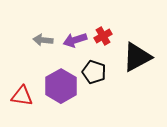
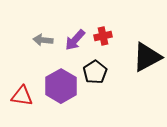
red cross: rotated 18 degrees clockwise
purple arrow: rotated 30 degrees counterclockwise
black triangle: moved 10 px right
black pentagon: moved 1 px right; rotated 20 degrees clockwise
